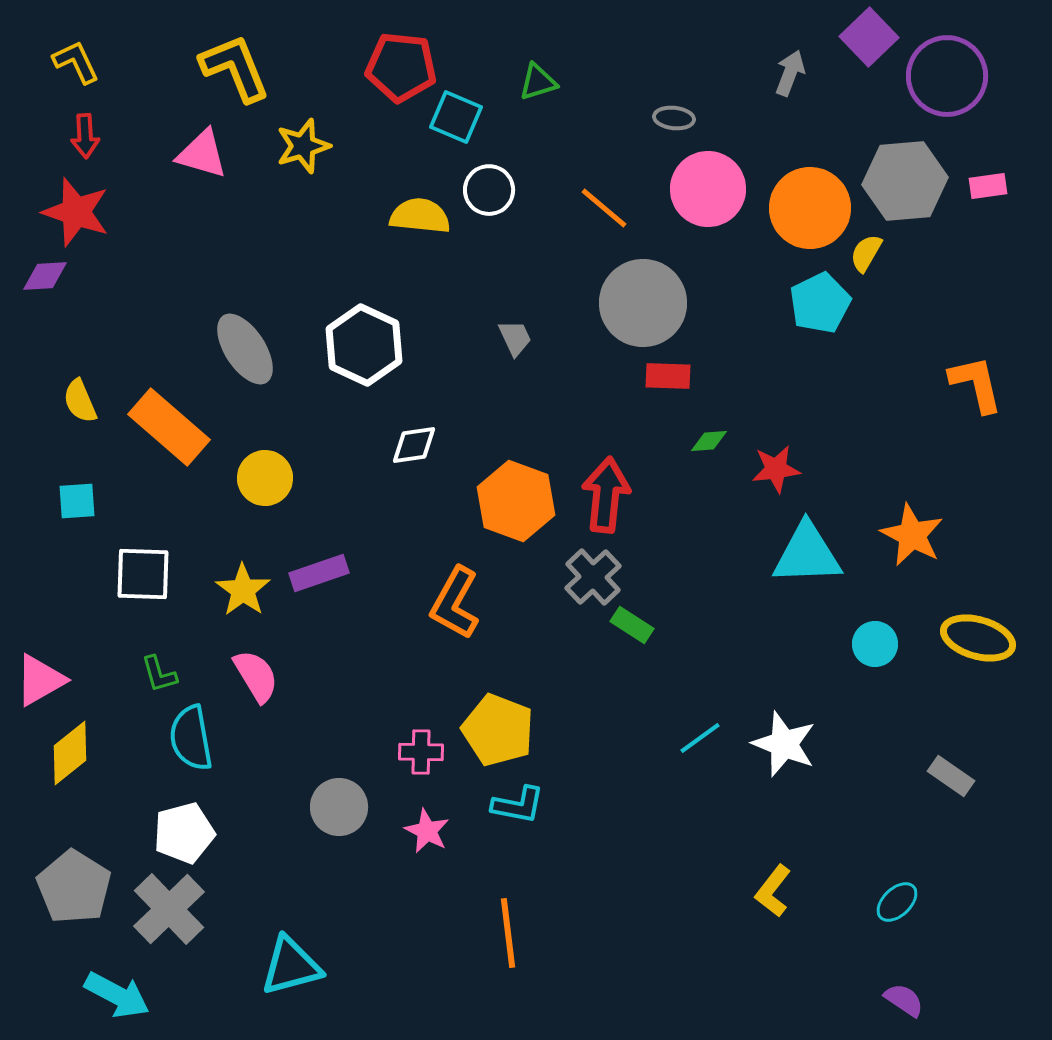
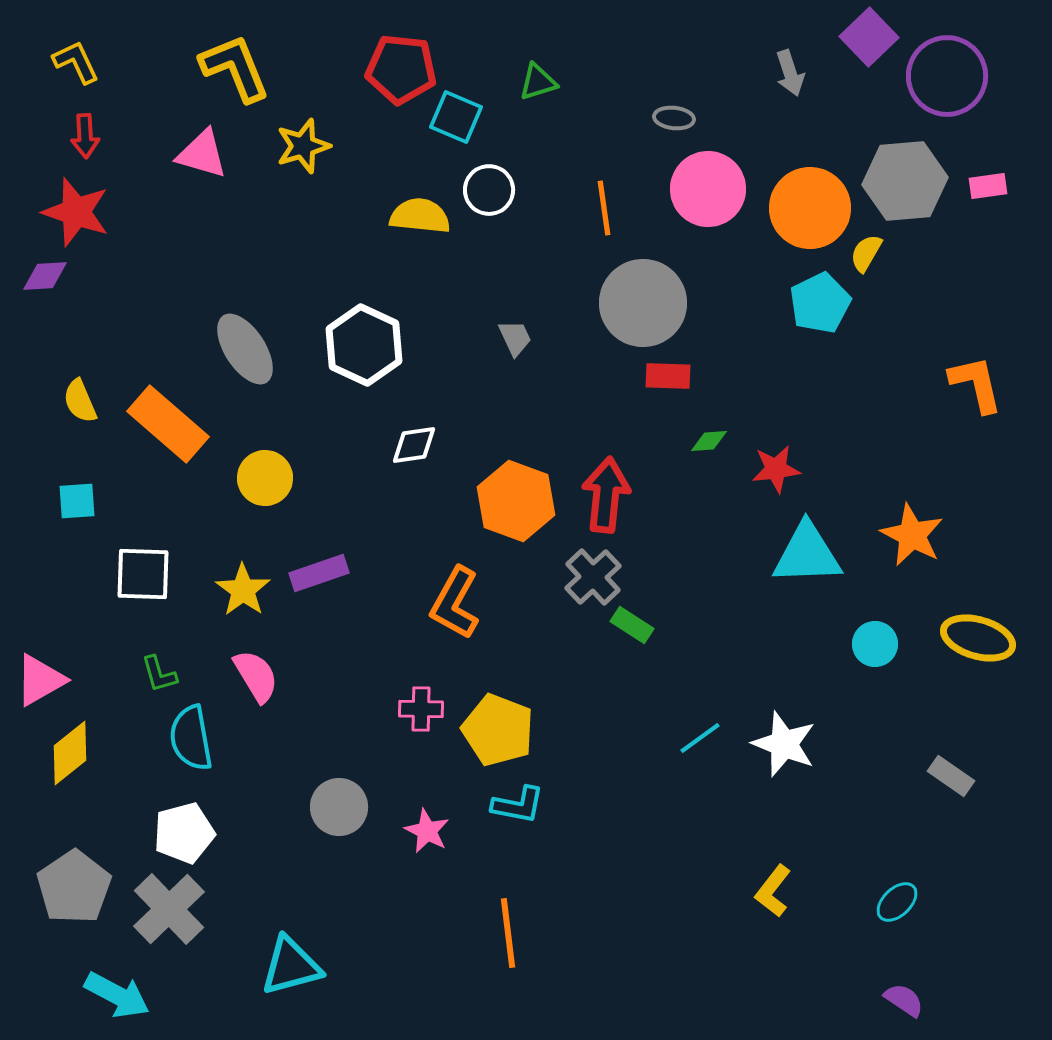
red pentagon at (401, 67): moved 2 px down
gray arrow at (790, 73): rotated 141 degrees clockwise
orange line at (604, 208): rotated 42 degrees clockwise
orange rectangle at (169, 427): moved 1 px left, 3 px up
pink cross at (421, 752): moved 43 px up
gray pentagon at (74, 887): rotated 6 degrees clockwise
